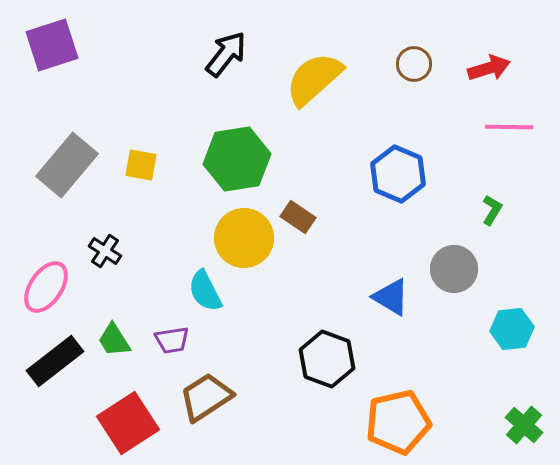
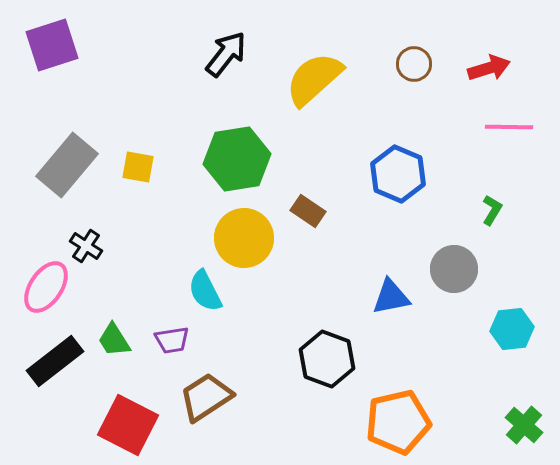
yellow square: moved 3 px left, 2 px down
brown rectangle: moved 10 px right, 6 px up
black cross: moved 19 px left, 5 px up
blue triangle: rotated 42 degrees counterclockwise
red square: moved 2 px down; rotated 30 degrees counterclockwise
